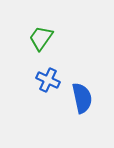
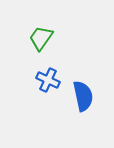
blue semicircle: moved 1 px right, 2 px up
